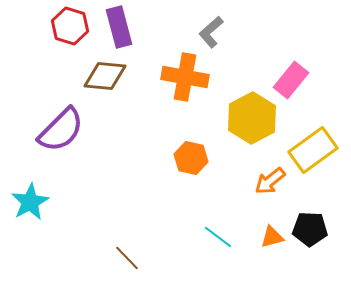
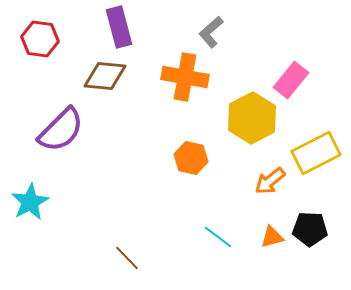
red hexagon: moved 30 px left, 13 px down; rotated 9 degrees counterclockwise
yellow rectangle: moved 3 px right, 3 px down; rotated 9 degrees clockwise
